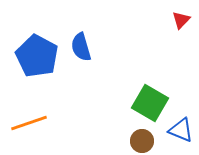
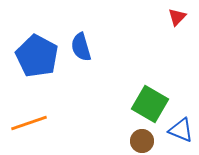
red triangle: moved 4 px left, 3 px up
green square: moved 1 px down
